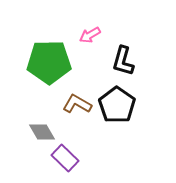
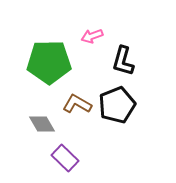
pink arrow: moved 2 px right, 1 px down; rotated 10 degrees clockwise
black pentagon: rotated 15 degrees clockwise
gray diamond: moved 8 px up
